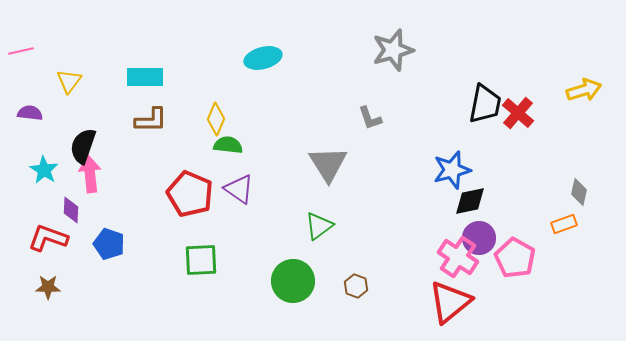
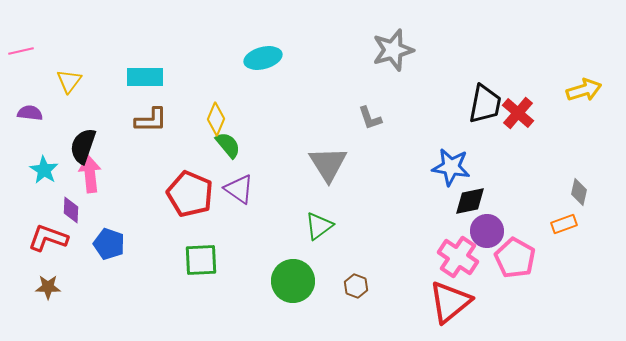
green semicircle: rotated 44 degrees clockwise
blue star: moved 1 px left, 3 px up; rotated 24 degrees clockwise
purple circle: moved 8 px right, 7 px up
